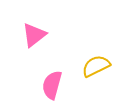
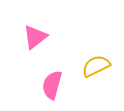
pink triangle: moved 1 px right, 2 px down
